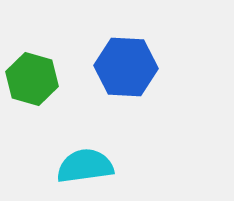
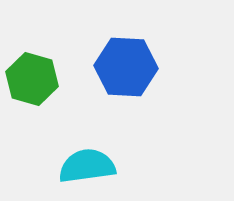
cyan semicircle: moved 2 px right
